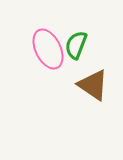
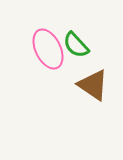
green semicircle: rotated 64 degrees counterclockwise
